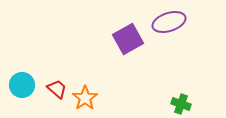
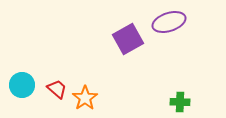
green cross: moved 1 px left, 2 px up; rotated 18 degrees counterclockwise
